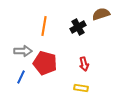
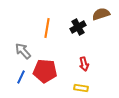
orange line: moved 3 px right, 2 px down
gray arrow: rotated 132 degrees counterclockwise
red pentagon: moved 8 px down; rotated 10 degrees counterclockwise
